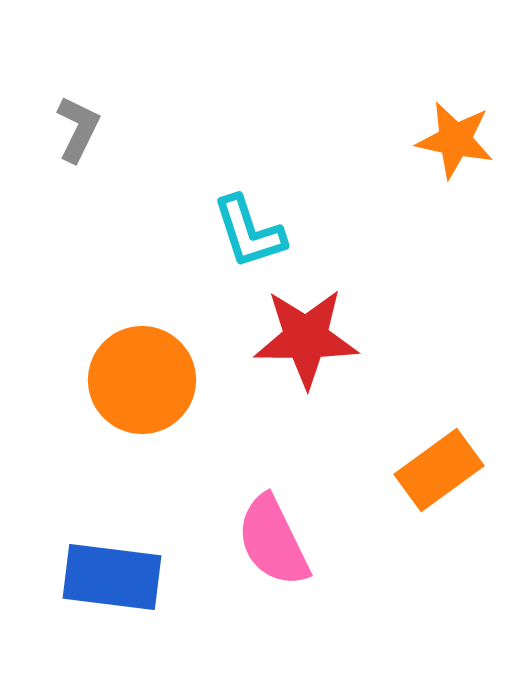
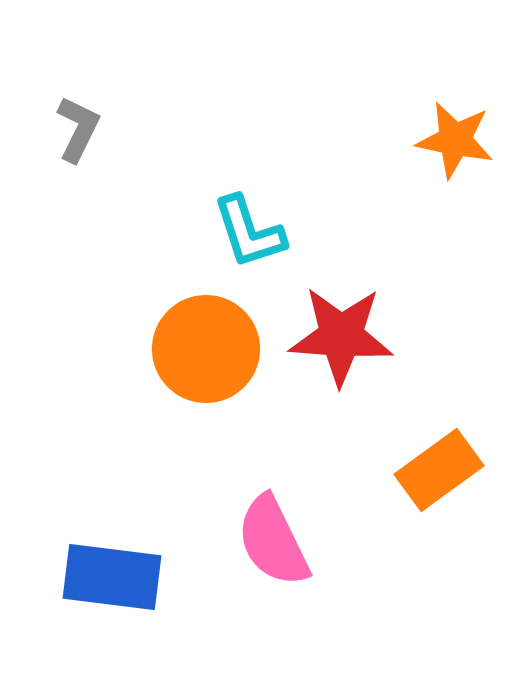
red star: moved 35 px right, 2 px up; rotated 4 degrees clockwise
orange circle: moved 64 px right, 31 px up
